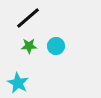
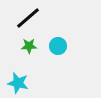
cyan circle: moved 2 px right
cyan star: rotated 15 degrees counterclockwise
